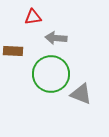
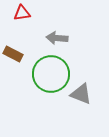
red triangle: moved 11 px left, 4 px up
gray arrow: moved 1 px right
brown rectangle: moved 3 px down; rotated 24 degrees clockwise
